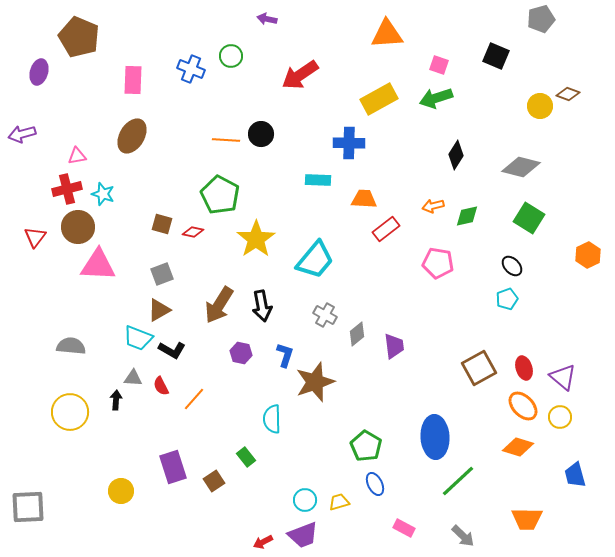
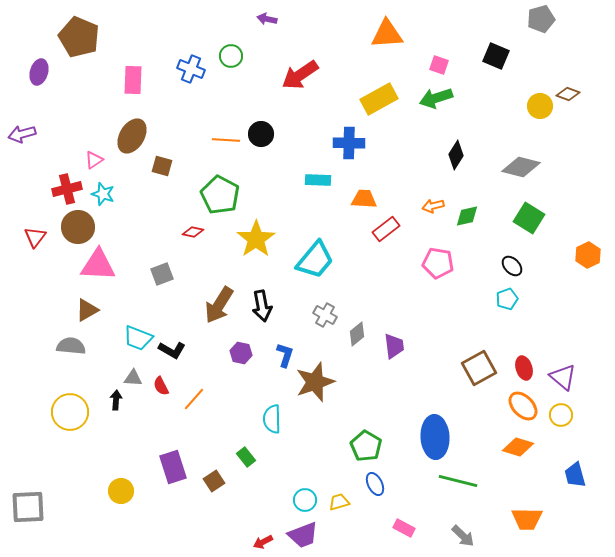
pink triangle at (77, 156): moved 17 px right, 4 px down; rotated 24 degrees counterclockwise
brown square at (162, 224): moved 58 px up
brown triangle at (159, 310): moved 72 px left
yellow circle at (560, 417): moved 1 px right, 2 px up
green line at (458, 481): rotated 57 degrees clockwise
